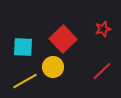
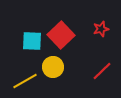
red star: moved 2 px left
red square: moved 2 px left, 4 px up
cyan square: moved 9 px right, 6 px up
